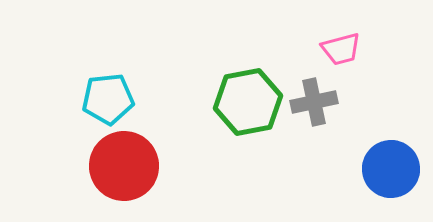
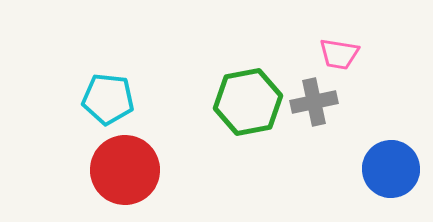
pink trapezoid: moved 2 px left, 5 px down; rotated 24 degrees clockwise
cyan pentagon: rotated 12 degrees clockwise
red circle: moved 1 px right, 4 px down
